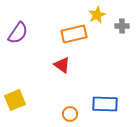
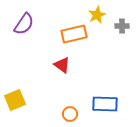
purple semicircle: moved 6 px right, 9 px up
